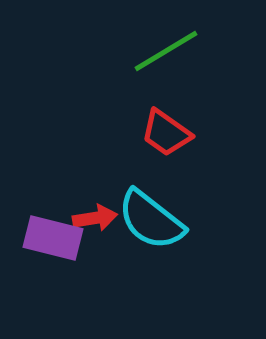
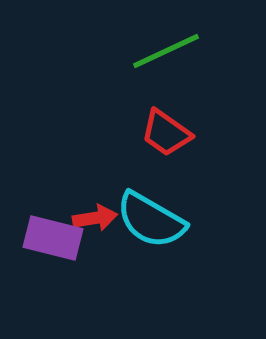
green line: rotated 6 degrees clockwise
cyan semicircle: rotated 8 degrees counterclockwise
